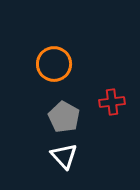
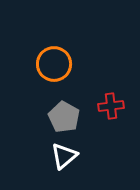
red cross: moved 1 px left, 4 px down
white triangle: rotated 32 degrees clockwise
